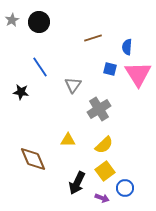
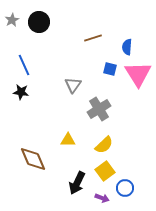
blue line: moved 16 px left, 2 px up; rotated 10 degrees clockwise
